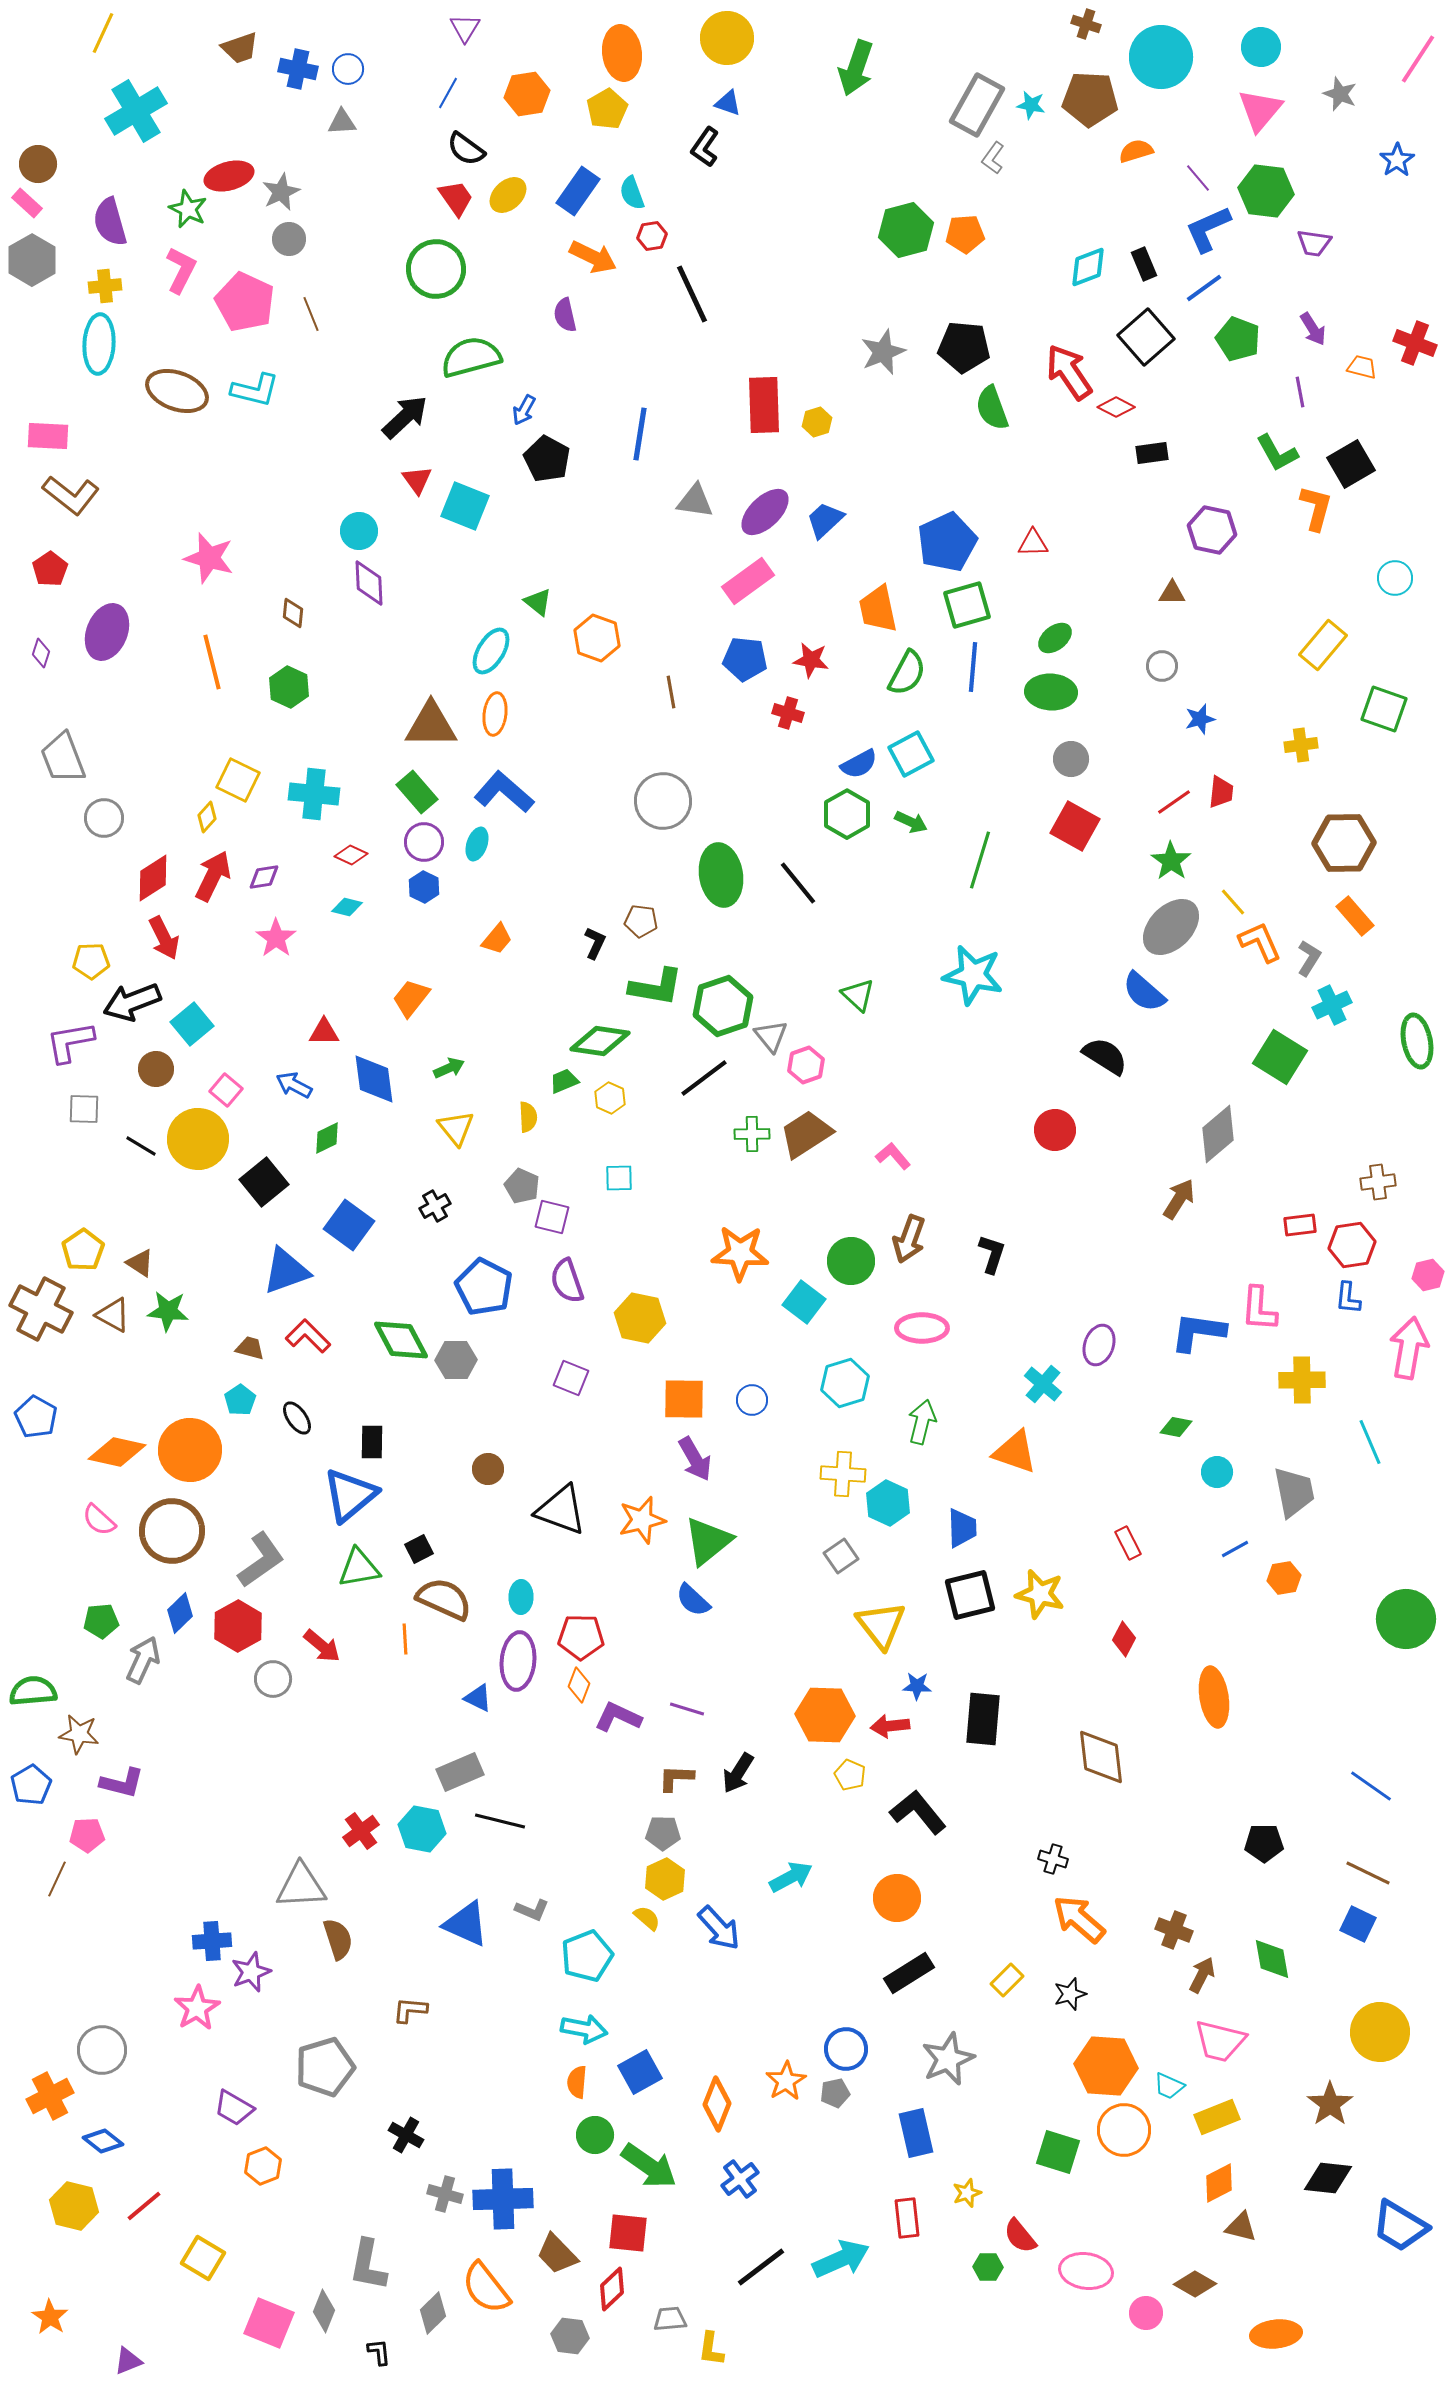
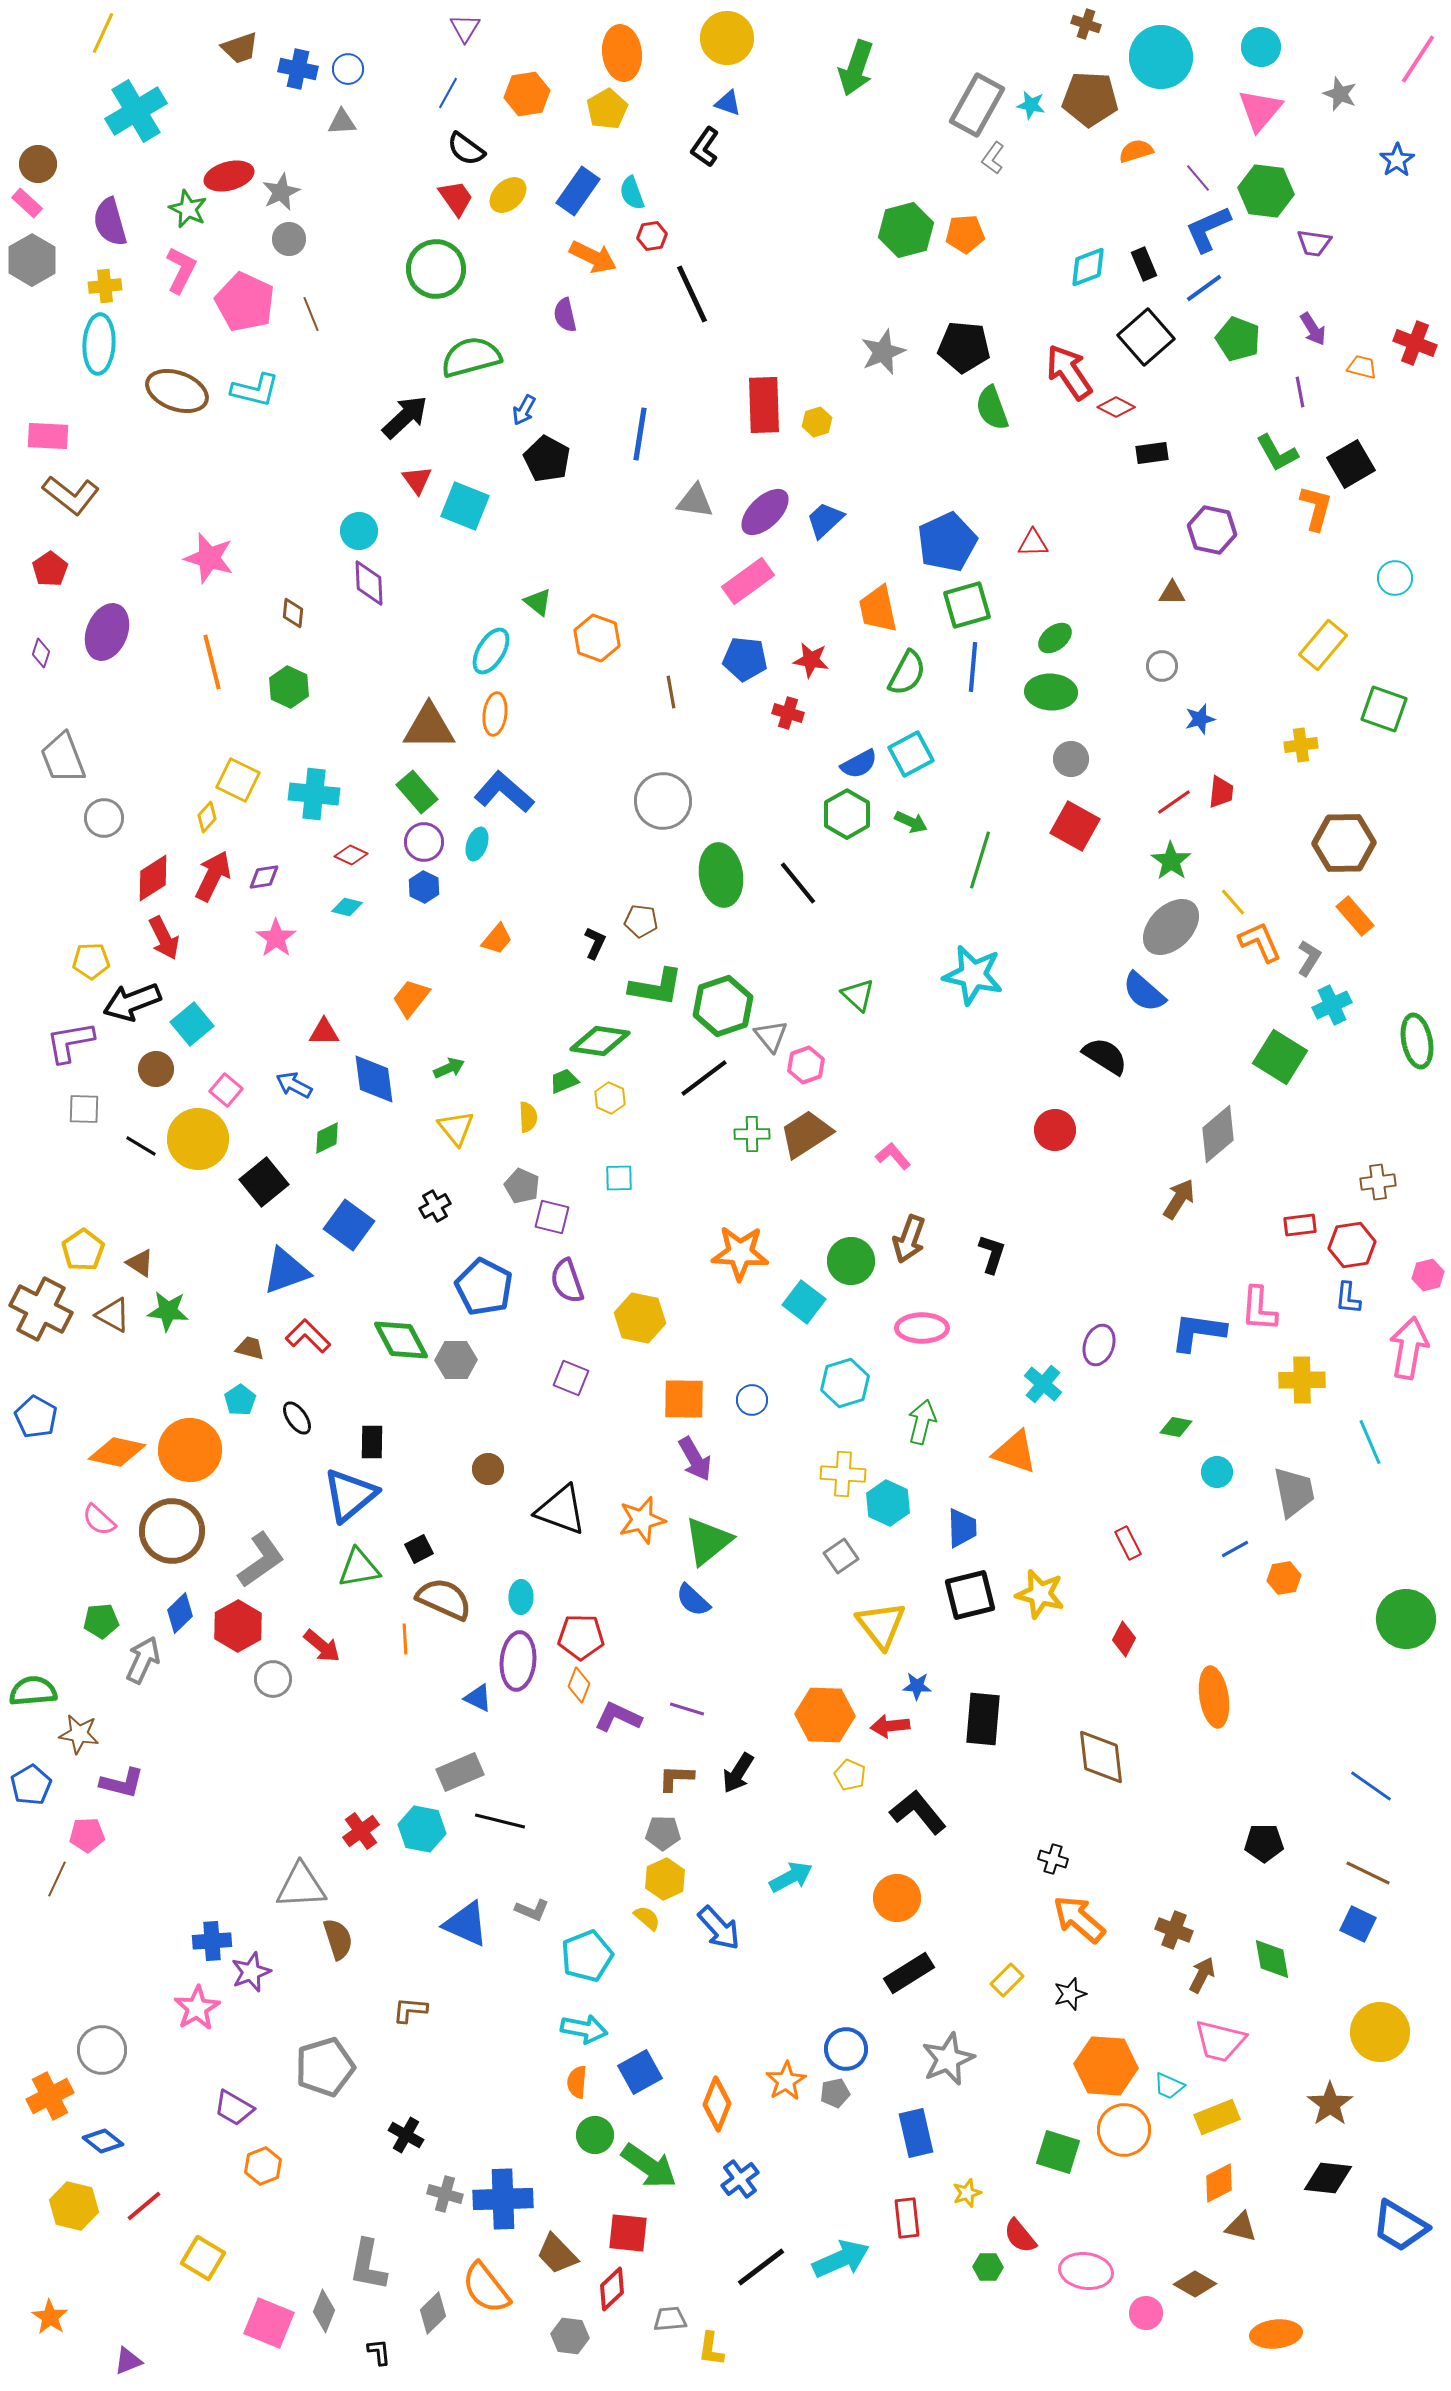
brown triangle at (431, 725): moved 2 px left, 2 px down
